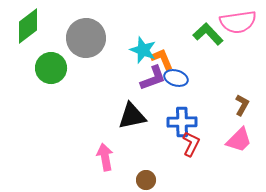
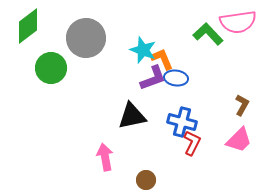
blue ellipse: rotated 10 degrees counterclockwise
blue cross: rotated 16 degrees clockwise
red L-shape: moved 1 px right, 1 px up
